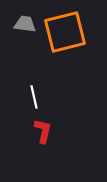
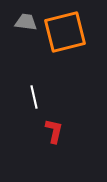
gray trapezoid: moved 1 px right, 2 px up
red L-shape: moved 11 px right
